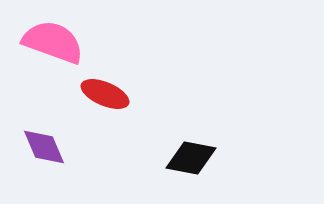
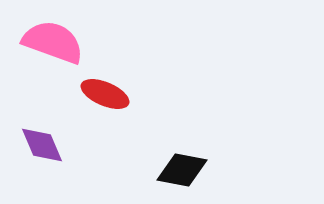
purple diamond: moved 2 px left, 2 px up
black diamond: moved 9 px left, 12 px down
